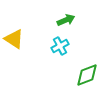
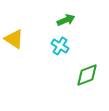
cyan cross: rotated 30 degrees counterclockwise
